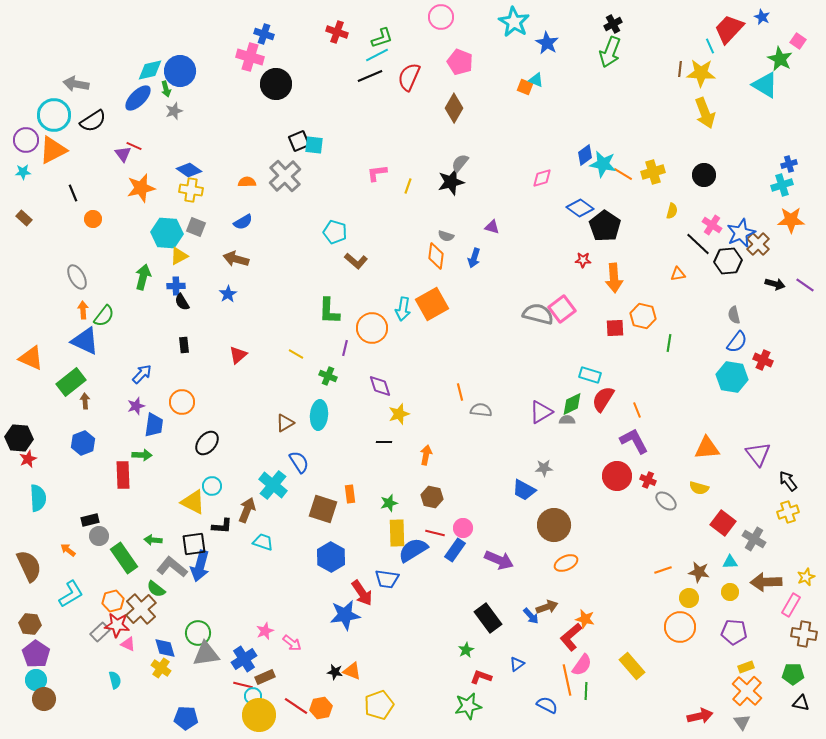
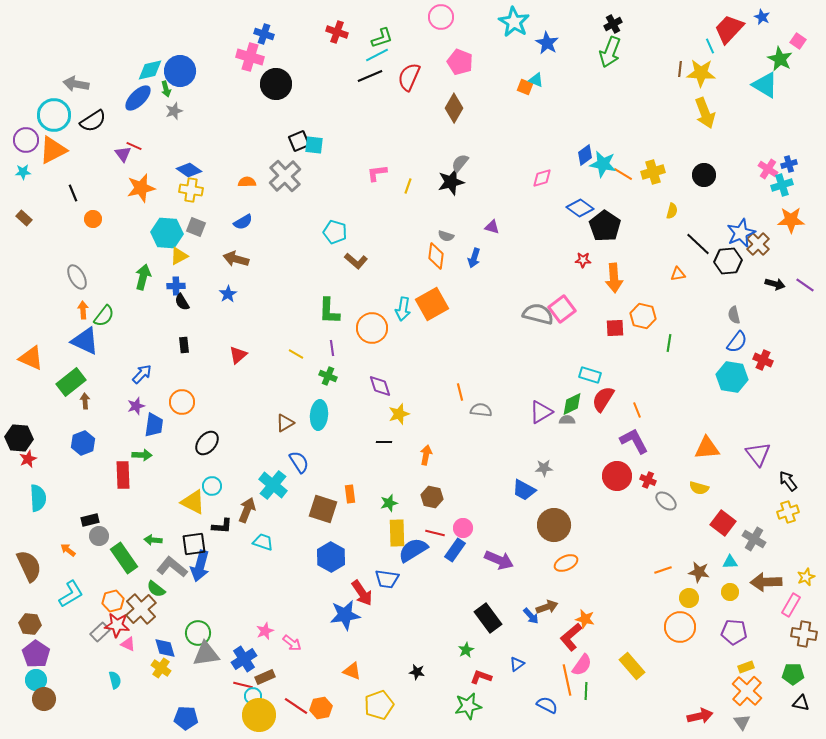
pink cross at (712, 225): moved 56 px right, 56 px up
purple line at (345, 348): moved 13 px left; rotated 21 degrees counterclockwise
black star at (335, 672): moved 82 px right
